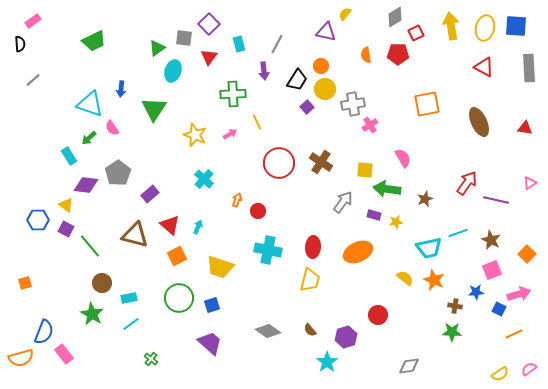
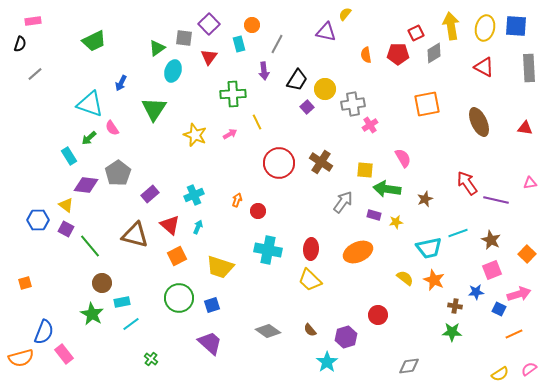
gray diamond at (395, 17): moved 39 px right, 36 px down
pink rectangle at (33, 21): rotated 28 degrees clockwise
black semicircle at (20, 44): rotated 21 degrees clockwise
orange circle at (321, 66): moved 69 px left, 41 px up
gray line at (33, 80): moved 2 px right, 6 px up
blue arrow at (121, 89): moved 6 px up; rotated 21 degrees clockwise
cyan cross at (204, 179): moved 10 px left, 16 px down; rotated 24 degrees clockwise
red arrow at (467, 183): rotated 70 degrees counterclockwise
pink triangle at (530, 183): rotated 24 degrees clockwise
red ellipse at (313, 247): moved 2 px left, 2 px down
yellow trapezoid at (310, 280): rotated 120 degrees clockwise
cyan rectangle at (129, 298): moved 7 px left, 4 px down
